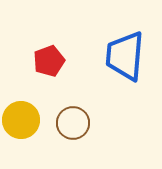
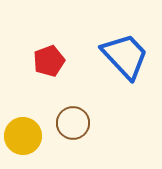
blue trapezoid: rotated 132 degrees clockwise
yellow circle: moved 2 px right, 16 px down
